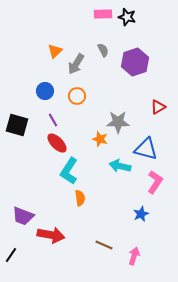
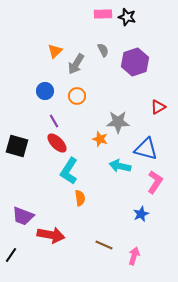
purple line: moved 1 px right, 1 px down
black square: moved 21 px down
